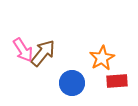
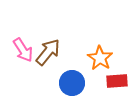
brown arrow: moved 5 px right, 1 px up
orange star: moved 2 px left; rotated 10 degrees counterclockwise
